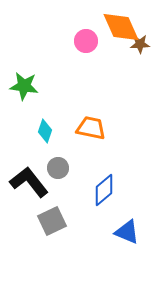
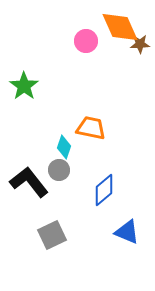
orange diamond: moved 1 px left
green star: rotated 28 degrees clockwise
cyan diamond: moved 19 px right, 16 px down
gray circle: moved 1 px right, 2 px down
gray square: moved 14 px down
